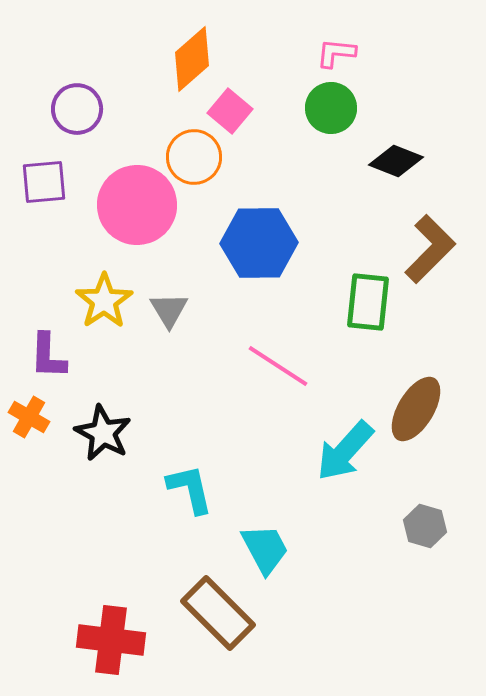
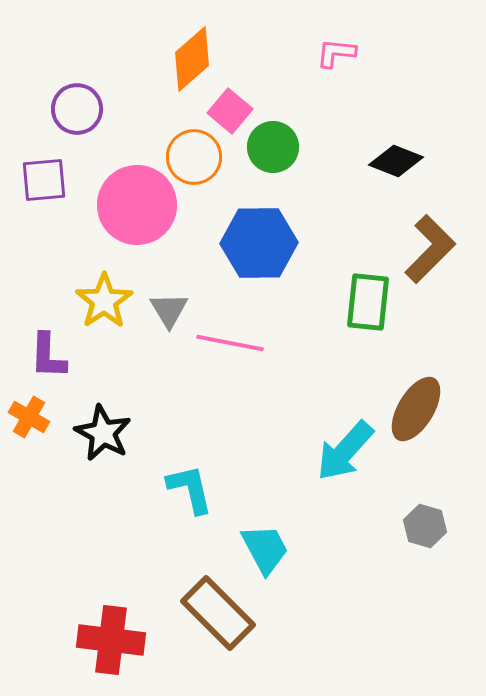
green circle: moved 58 px left, 39 px down
purple square: moved 2 px up
pink line: moved 48 px left, 23 px up; rotated 22 degrees counterclockwise
